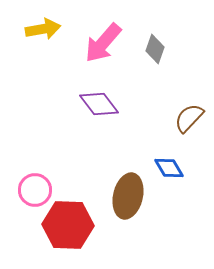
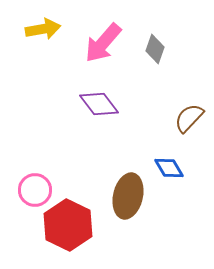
red hexagon: rotated 24 degrees clockwise
